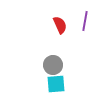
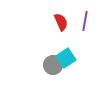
red semicircle: moved 1 px right, 3 px up
cyan square: moved 10 px right, 26 px up; rotated 30 degrees counterclockwise
